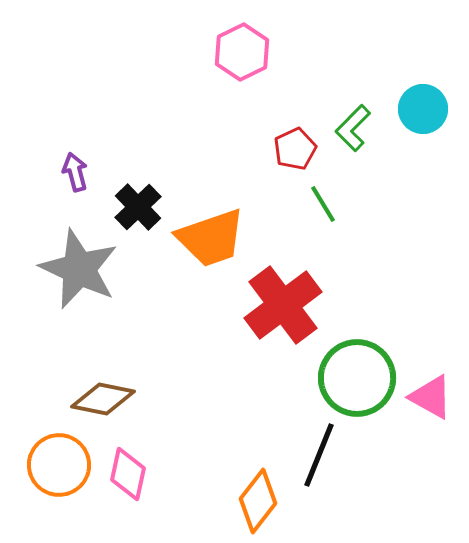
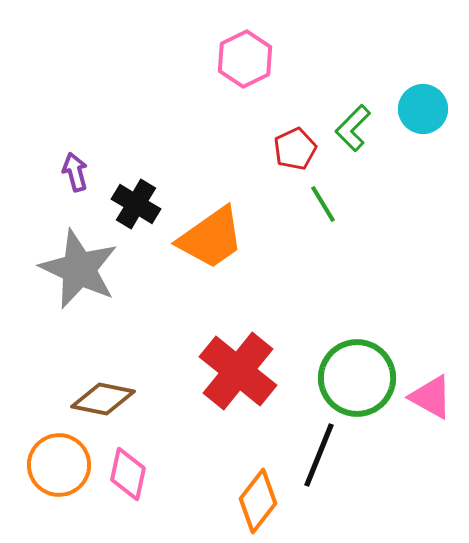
pink hexagon: moved 3 px right, 7 px down
black cross: moved 2 px left, 3 px up; rotated 15 degrees counterclockwise
orange trapezoid: rotated 16 degrees counterclockwise
red cross: moved 45 px left, 66 px down; rotated 14 degrees counterclockwise
